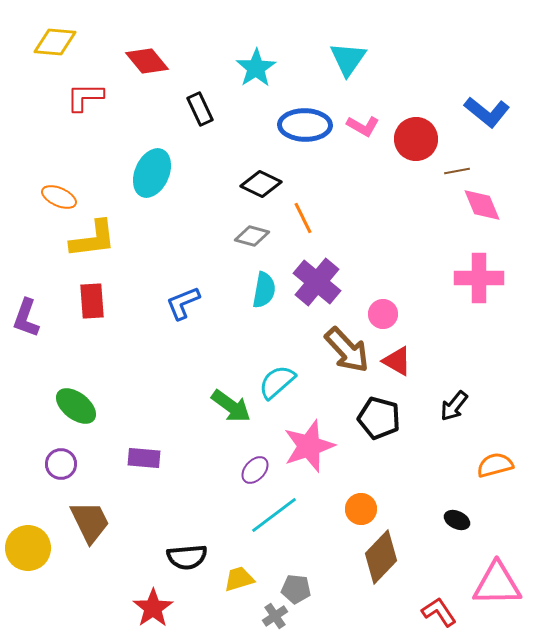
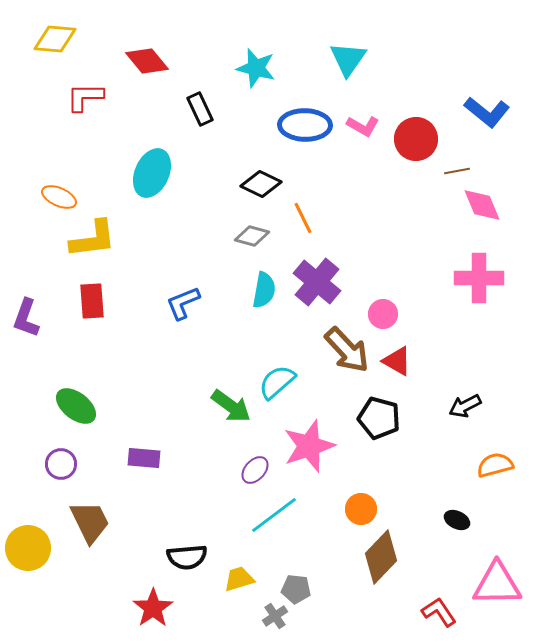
yellow diamond at (55, 42): moved 3 px up
cyan star at (256, 68): rotated 24 degrees counterclockwise
black arrow at (454, 406): moved 11 px right; rotated 24 degrees clockwise
